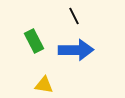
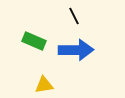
green rectangle: rotated 40 degrees counterclockwise
yellow triangle: rotated 18 degrees counterclockwise
